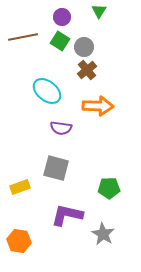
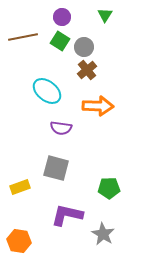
green triangle: moved 6 px right, 4 px down
